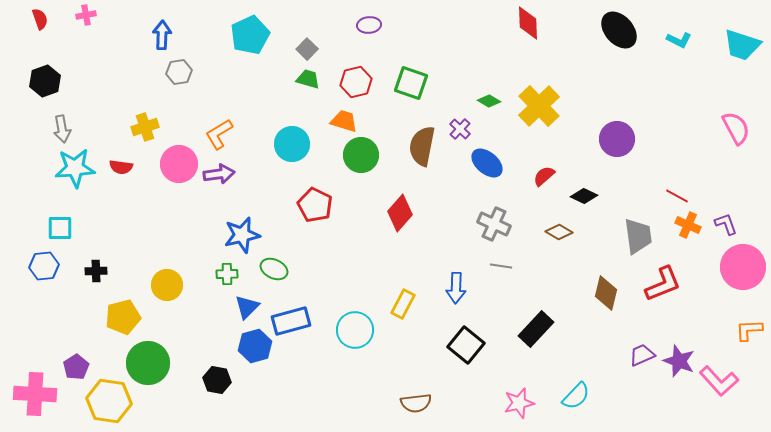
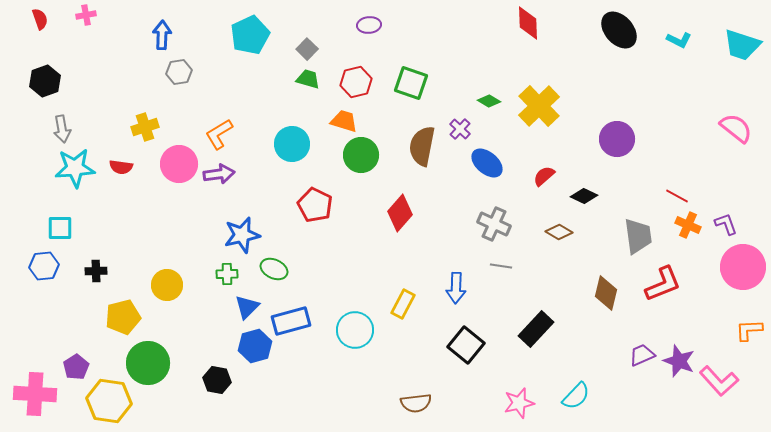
pink semicircle at (736, 128): rotated 24 degrees counterclockwise
